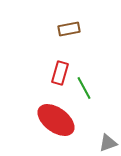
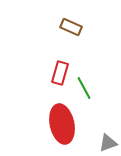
brown rectangle: moved 2 px right, 2 px up; rotated 35 degrees clockwise
red ellipse: moved 6 px right, 4 px down; rotated 42 degrees clockwise
